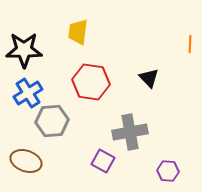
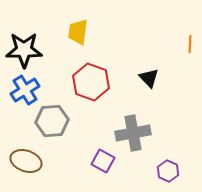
red hexagon: rotated 12 degrees clockwise
blue cross: moved 3 px left, 3 px up
gray cross: moved 3 px right, 1 px down
purple hexagon: rotated 20 degrees clockwise
